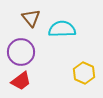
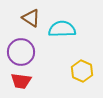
brown triangle: rotated 18 degrees counterclockwise
yellow hexagon: moved 2 px left, 2 px up
red trapezoid: rotated 45 degrees clockwise
